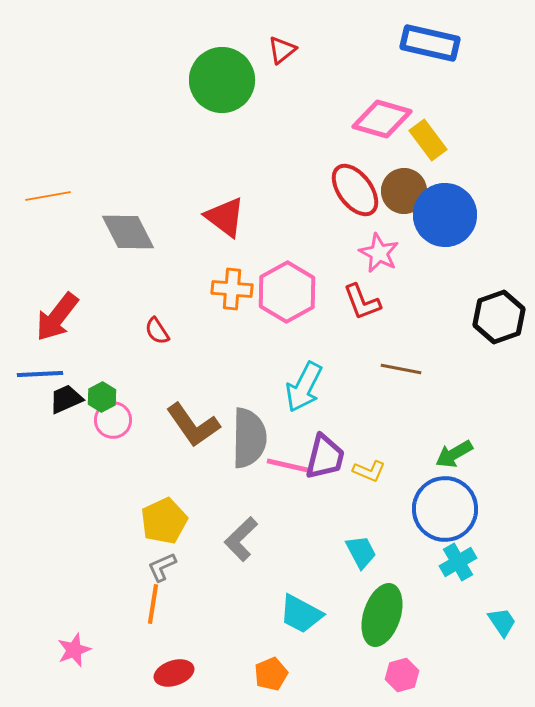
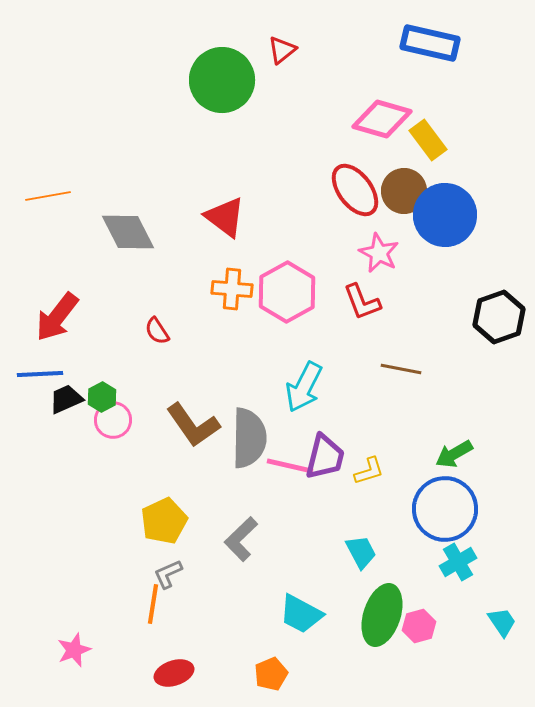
yellow L-shape at (369, 471): rotated 40 degrees counterclockwise
gray L-shape at (162, 567): moved 6 px right, 7 px down
pink hexagon at (402, 675): moved 17 px right, 49 px up
